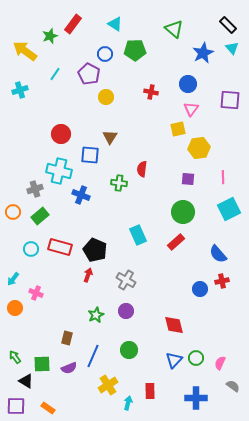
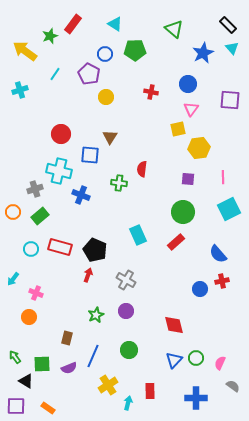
orange circle at (15, 308): moved 14 px right, 9 px down
